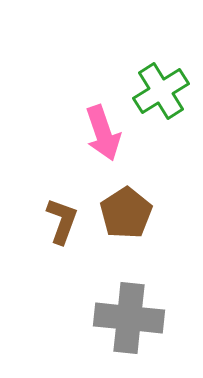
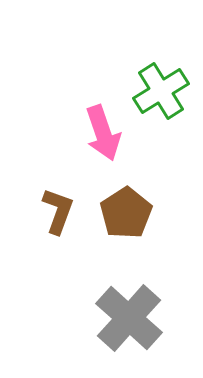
brown L-shape: moved 4 px left, 10 px up
gray cross: rotated 36 degrees clockwise
